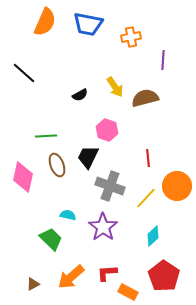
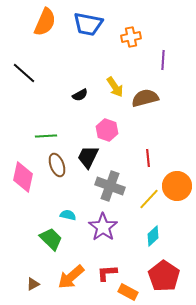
yellow line: moved 3 px right, 1 px down
